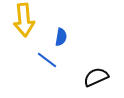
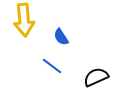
blue semicircle: rotated 138 degrees clockwise
blue line: moved 5 px right, 6 px down
